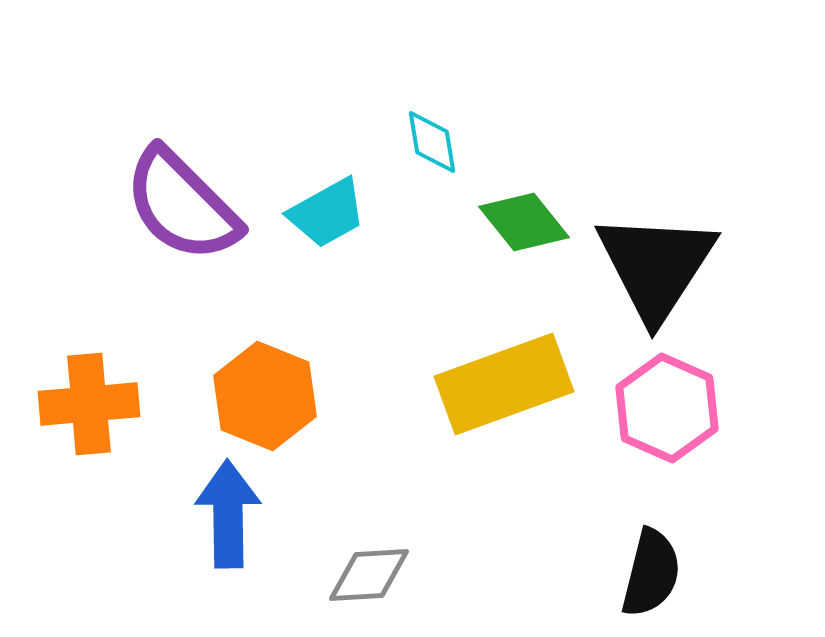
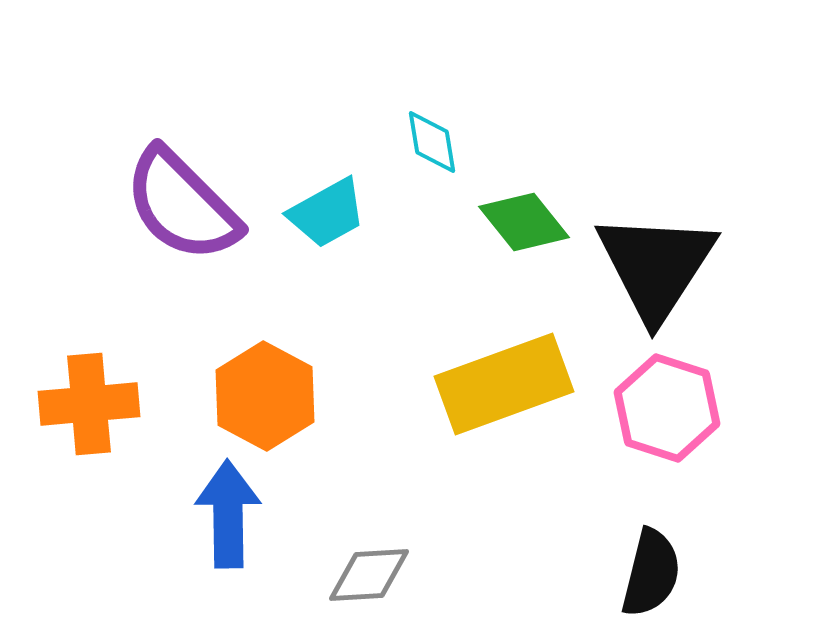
orange hexagon: rotated 6 degrees clockwise
pink hexagon: rotated 6 degrees counterclockwise
